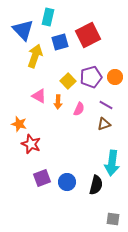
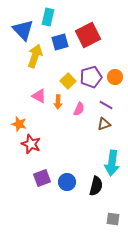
black semicircle: moved 1 px down
